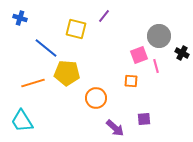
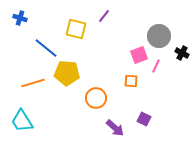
pink line: rotated 40 degrees clockwise
purple square: rotated 32 degrees clockwise
